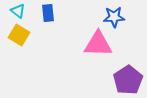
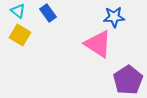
blue rectangle: rotated 30 degrees counterclockwise
yellow square: moved 1 px right
pink triangle: rotated 32 degrees clockwise
